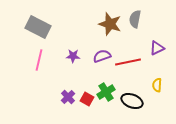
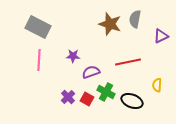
purple triangle: moved 4 px right, 12 px up
purple semicircle: moved 11 px left, 16 px down
pink line: rotated 10 degrees counterclockwise
green cross: rotated 30 degrees counterclockwise
